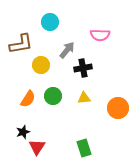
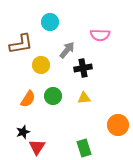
orange circle: moved 17 px down
